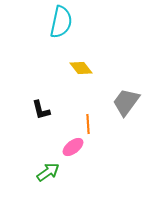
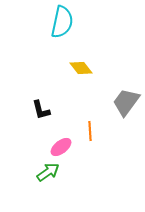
cyan semicircle: moved 1 px right
orange line: moved 2 px right, 7 px down
pink ellipse: moved 12 px left
